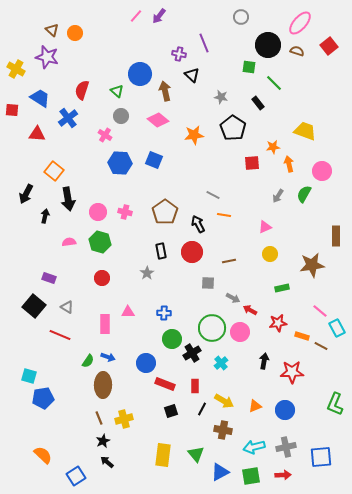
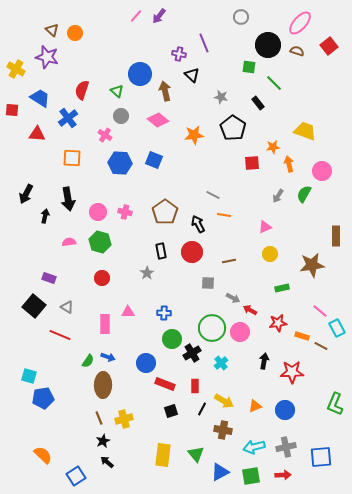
orange square at (54, 171): moved 18 px right, 13 px up; rotated 36 degrees counterclockwise
